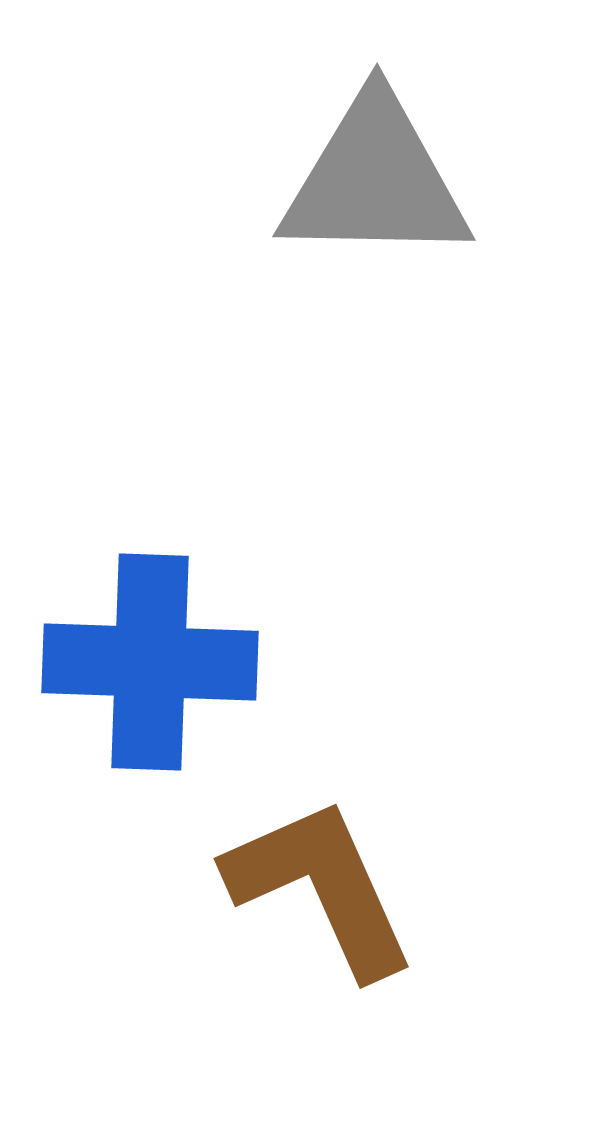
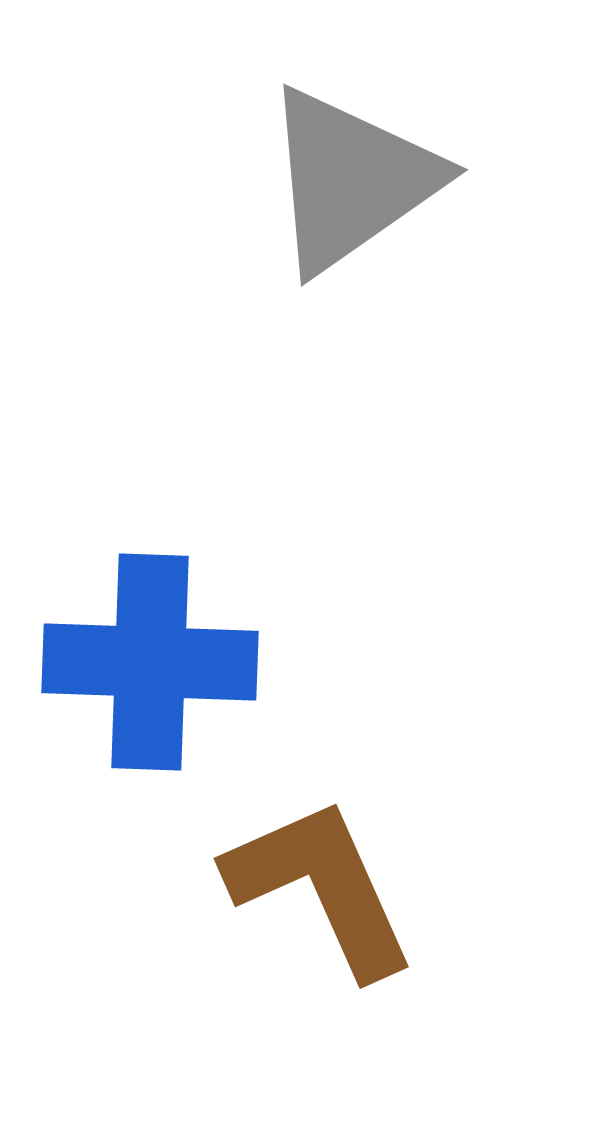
gray triangle: moved 24 px left; rotated 36 degrees counterclockwise
